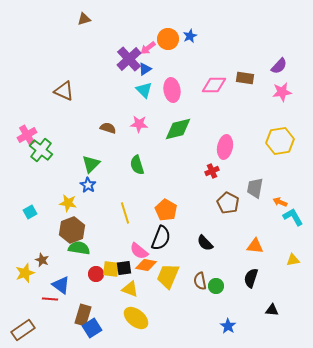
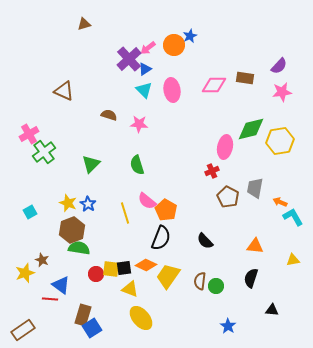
brown triangle at (84, 19): moved 5 px down
orange circle at (168, 39): moved 6 px right, 6 px down
brown semicircle at (108, 128): moved 1 px right, 13 px up
green diamond at (178, 129): moved 73 px right
pink cross at (27, 135): moved 2 px right, 1 px up
green cross at (41, 150): moved 3 px right, 2 px down; rotated 15 degrees clockwise
blue star at (88, 185): moved 19 px down
yellow star at (68, 203): rotated 12 degrees clockwise
brown pentagon at (228, 203): moved 6 px up
black semicircle at (205, 243): moved 2 px up
pink semicircle at (139, 251): moved 8 px right, 50 px up
orange diamond at (146, 265): rotated 15 degrees clockwise
yellow trapezoid at (168, 276): rotated 12 degrees clockwise
brown semicircle at (200, 281): rotated 18 degrees clockwise
yellow ellipse at (136, 318): moved 5 px right; rotated 10 degrees clockwise
